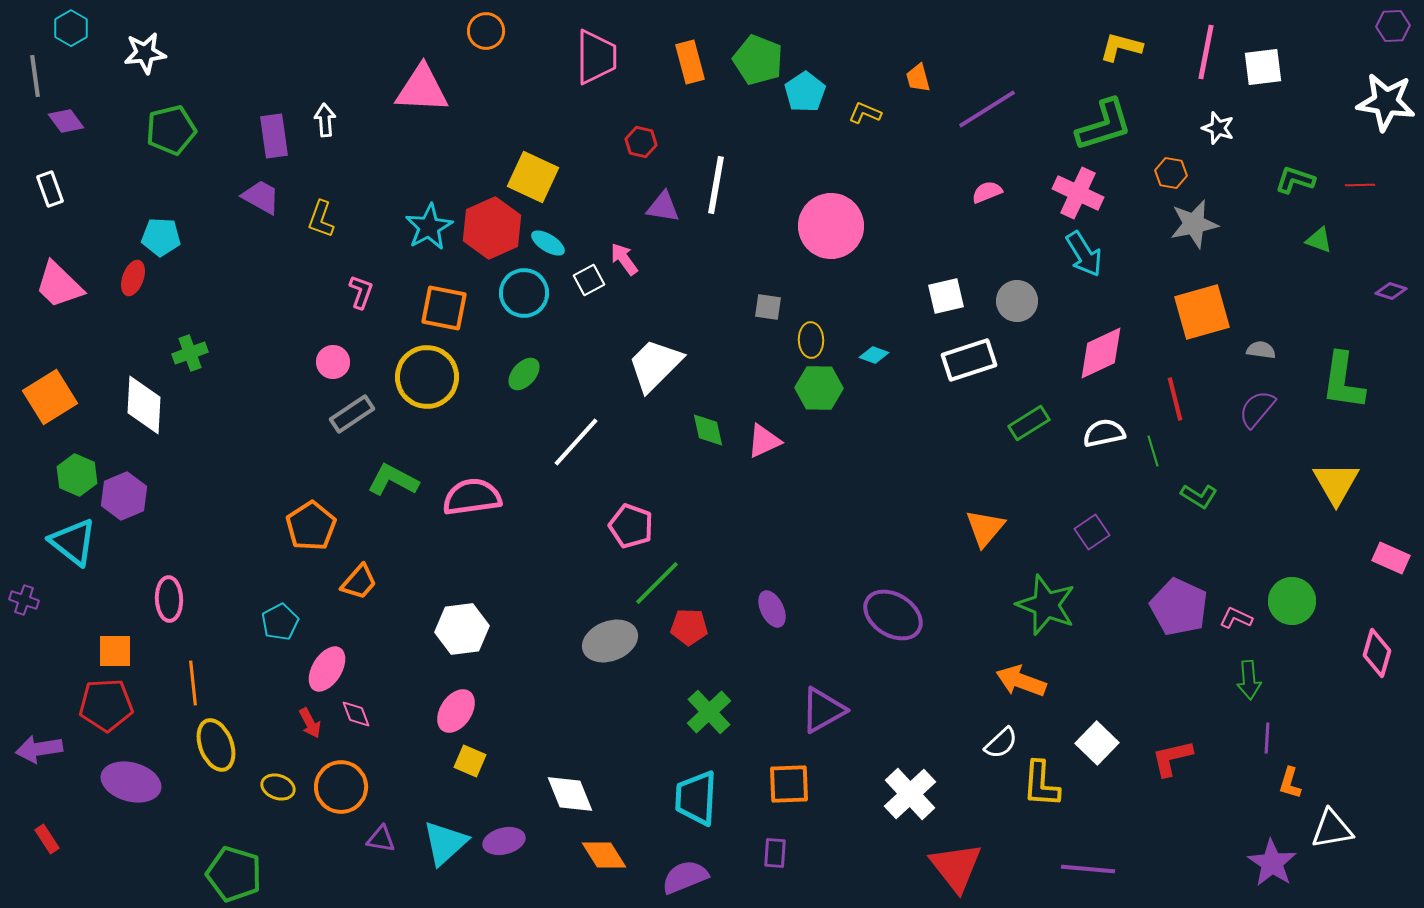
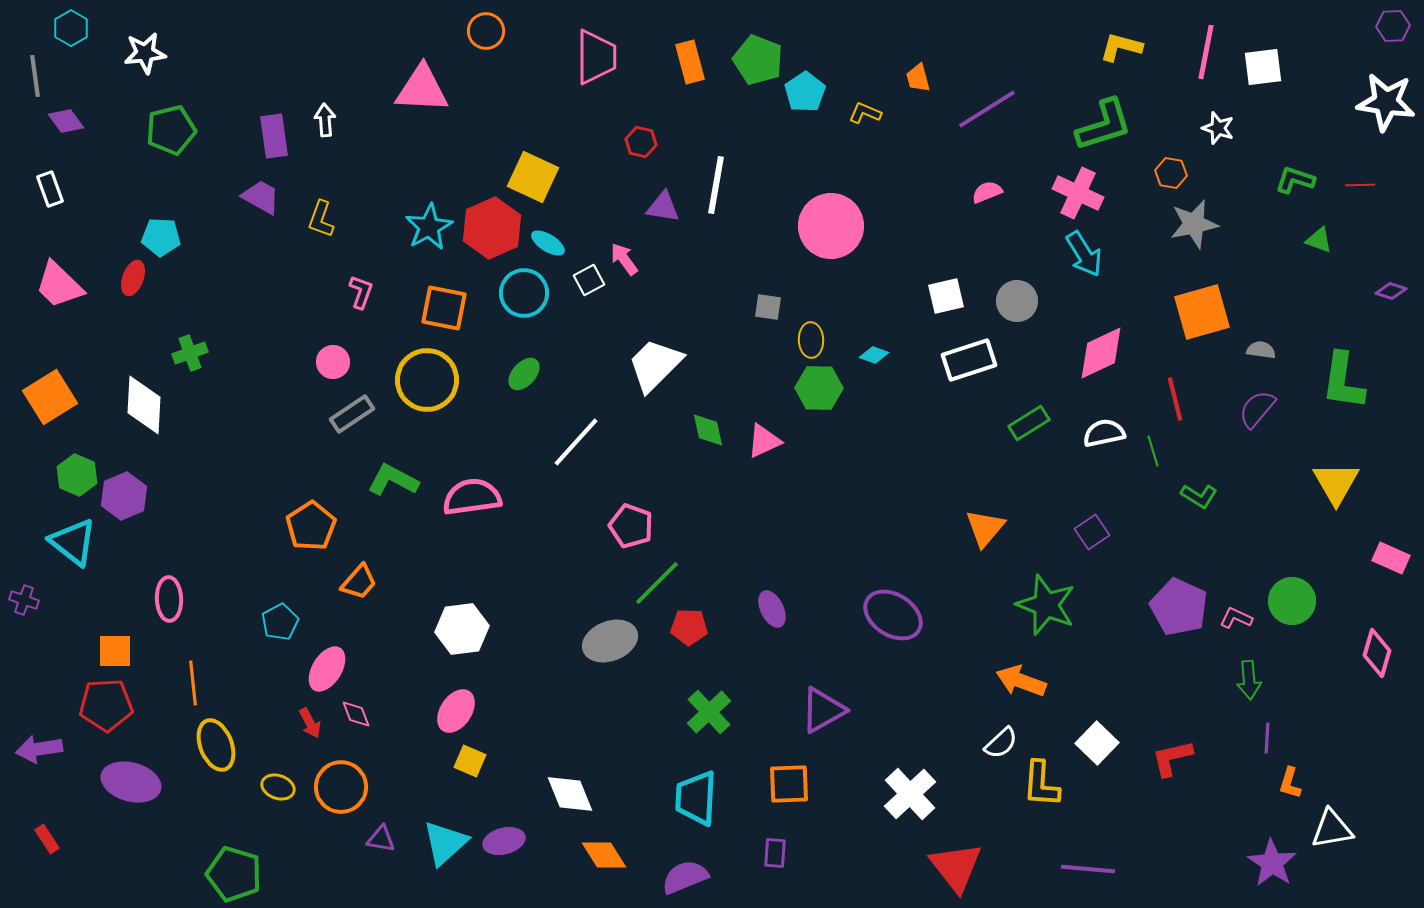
yellow circle at (427, 377): moved 3 px down
